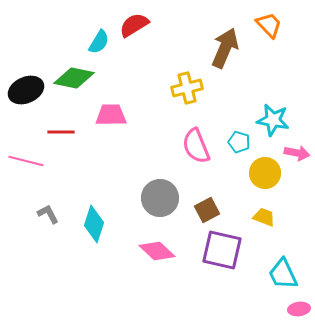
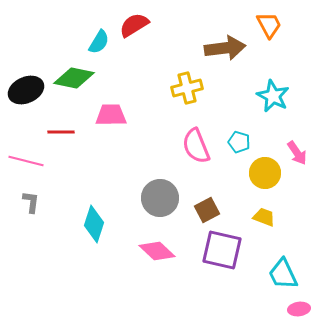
orange trapezoid: rotated 16 degrees clockwise
brown arrow: rotated 60 degrees clockwise
cyan star: moved 24 px up; rotated 16 degrees clockwise
pink arrow: rotated 45 degrees clockwise
gray L-shape: moved 17 px left, 12 px up; rotated 35 degrees clockwise
